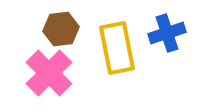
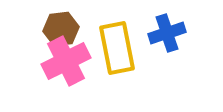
pink cross: moved 17 px right, 12 px up; rotated 18 degrees clockwise
